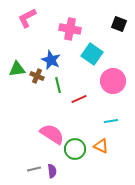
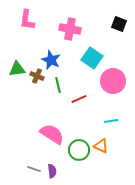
pink L-shape: moved 2 px down; rotated 55 degrees counterclockwise
cyan square: moved 4 px down
green circle: moved 4 px right, 1 px down
gray line: rotated 32 degrees clockwise
